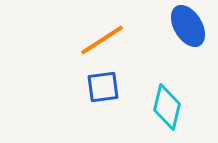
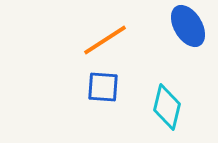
orange line: moved 3 px right
blue square: rotated 12 degrees clockwise
